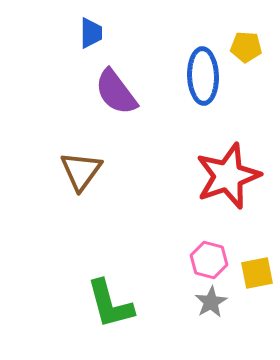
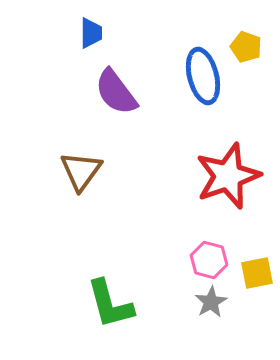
yellow pentagon: rotated 16 degrees clockwise
blue ellipse: rotated 12 degrees counterclockwise
